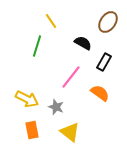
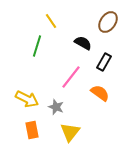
yellow triangle: rotated 30 degrees clockwise
